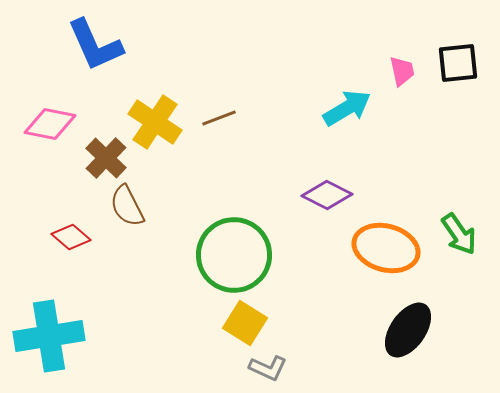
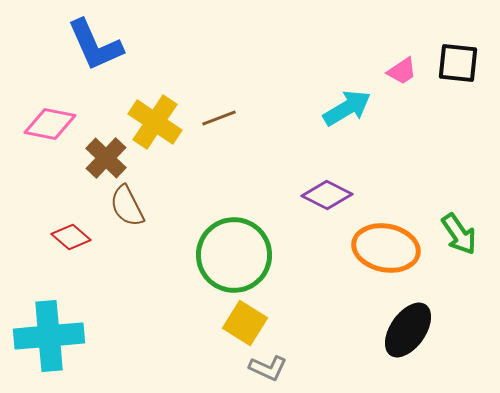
black square: rotated 12 degrees clockwise
pink trapezoid: rotated 68 degrees clockwise
orange ellipse: rotated 4 degrees counterclockwise
cyan cross: rotated 4 degrees clockwise
